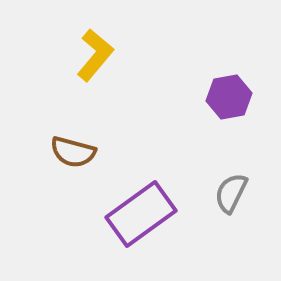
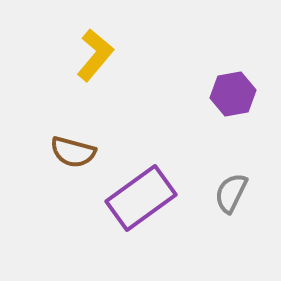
purple hexagon: moved 4 px right, 3 px up
purple rectangle: moved 16 px up
